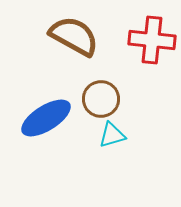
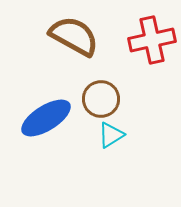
red cross: rotated 18 degrees counterclockwise
cyan triangle: moved 1 px left; rotated 16 degrees counterclockwise
